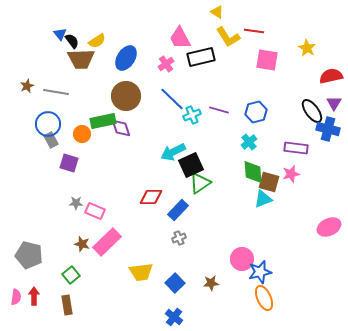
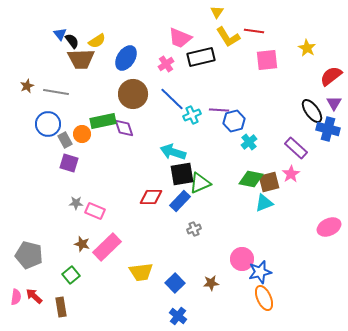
yellow triangle at (217, 12): rotated 32 degrees clockwise
pink trapezoid at (180, 38): rotated 40 degrees counterclockwise
pink square at (267, 60): rotated 15 degrees counterclockwise
red semicircle at (331, 76): rotated 25 degrees counterclockwise
brown circle at (126, 96): moved 7 px right, 2 px up
purple line at (219, 110): rotated 12 degrees counterclockwise
blue hexagon at (256, 112): moved 22 px left, 9 px down
purple diamond at (121, 128): moved 3 px right
gray rectangle at (51, 140): moved 14 px right
purple rectangle at (296, 148): rotated 35 degrees clockwise
cyan arrow at (173, 152): rotated 45 degrees clockwise
black square at (191, 165): moved 9 px left, 9 px down; rotated 15 degrees clockwise
green diamond at (253, 172): moved 2 px left, 7 px down; rotated 75 degrees counterclockwise
pink star at (291, 174): rotated 18 degrees counterclockwise
brown square at (269, 182): rotated 30 degrees counterclockwise
green triangle at (200, 183): rotated 10 degrees clockwise
cyan triangle at (263, 199): moved 1 px right, 4 px down
blue rectangle at (178, 210): moved 2 px right, 9 px up
gray cross at (179, 238): moved 15 px right, 9 px up
pink rectangle at (107, 242): moved 5 px down
red arrow at (34, 296): rotated 48 degrees counterclockwise
brown rectangle at (67, 305): moved 6 px left, 2 px down
blue cross at (174, 317): moved 4 px right, 1 px up
